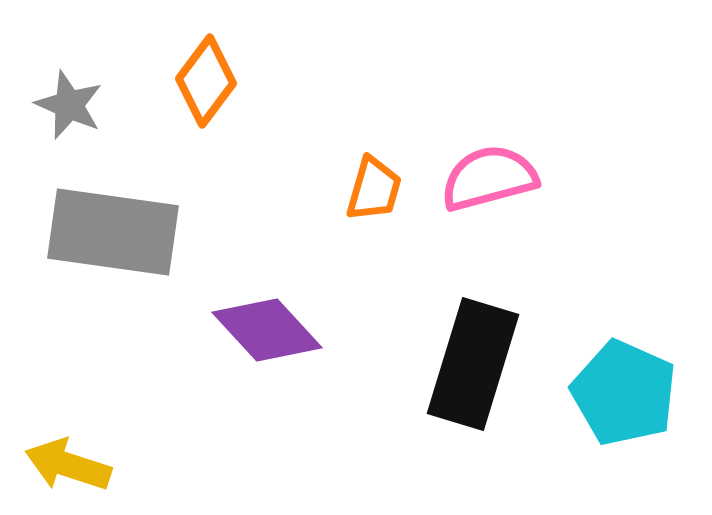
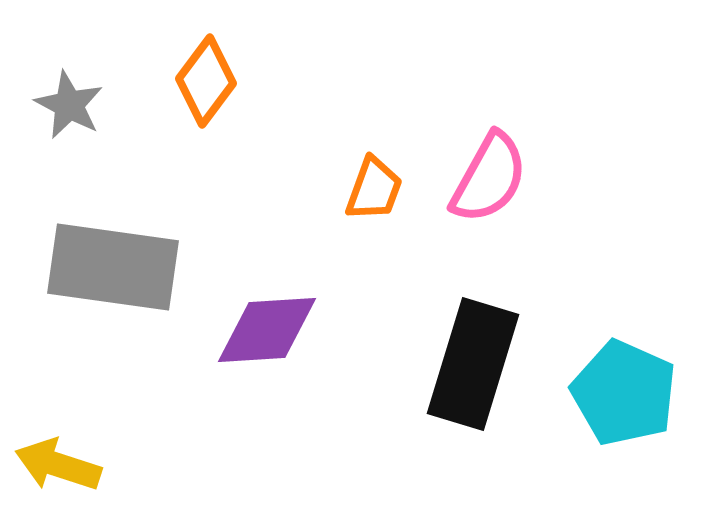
gray star: rotated 4 degrees clockwise
pink semicircle: rotated 134 degrees clockwise
orange trapezoid: rotated 4 degrees clockwise
gray rectangle: moved 35 px down
purple diamond: rotated 51 degrees counterclockwise
yellow arrow: moved 10 px left
